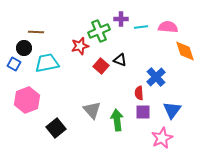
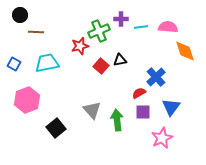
black circle: moved 4 px left, 33 px up
black triangle: rotated 32 degrees counterclockwise
red semicircle: rotated 64 degrees clockwise
blue triangle: moved 1 px left, 3 px up
